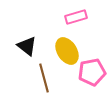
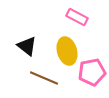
pink rectangle: moved 1 px right; rotated 45 degrees clockwise
yellow ellipse: rotated 16 degrees clockwise
brown line: rotated 52 degrees counterclockwise
